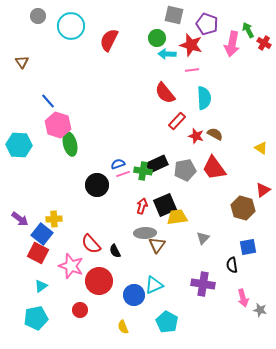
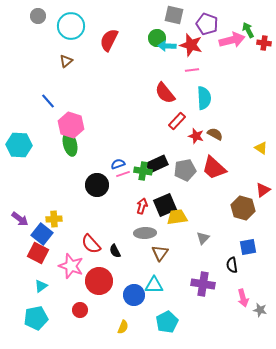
red cross at (264, 43): rotated 24 degrees counterclockwise
pink arrow at (232, 44): moved 4 px up; rotated 115 degrees counterclockwise
cyan arrow at (167, 54): moved 8 px up
brown triangle at (22, 62): moved 44 px right, 1 px up; rotated 24 degrees clockwise
pink hexagon at (58, 125): moved 13 px right
red trapezoid at (214, 168): rotated 12 degrees counterclockwise
brown triangle at (157, 245): moved 3 px right, 8 px down
cyan triangle at (154, 285): rotated 24 degrees clockwise
cyan pentagon at (167, 322): rotated 15 degrees clockwise
yellow semicircle at (123, 327): rotated 136 degrees counterclockwise
